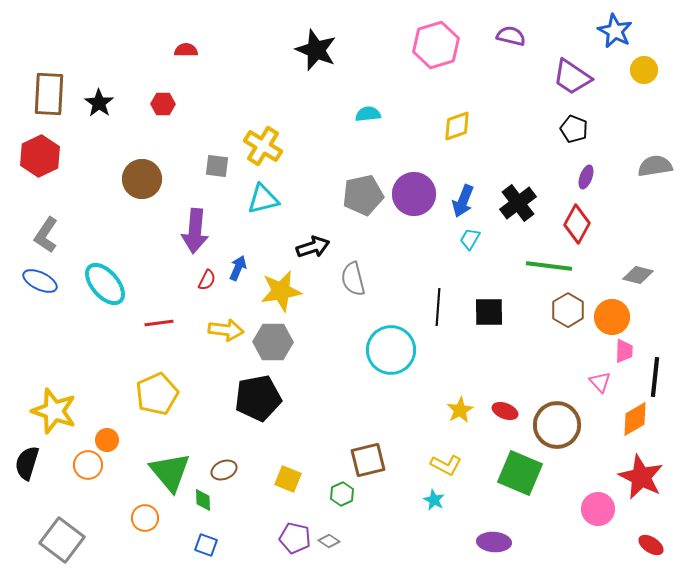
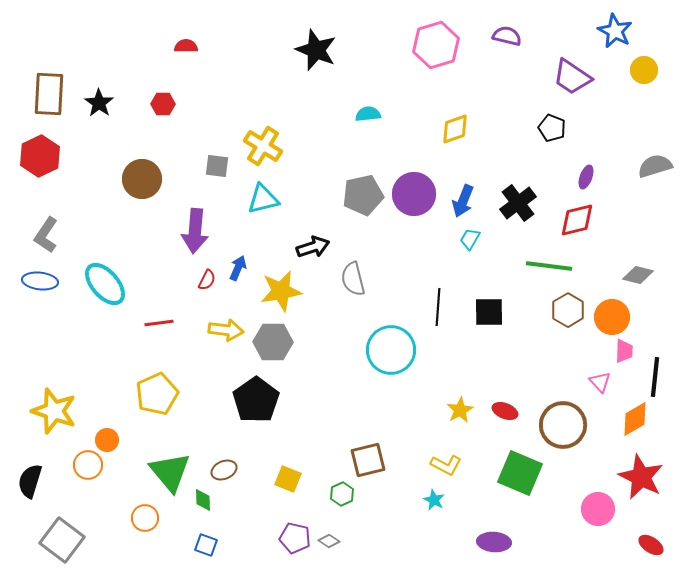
purple semicircle at (511, 36): moved 4 px left
red semicircle at (186, 50): moved 4 px up
yellow diamond at (457, 126): moved 2 px left, 3 px down
black pentagon at (574, 129): moved 22 px left, 1 px up
gray semicircle at (655, 166): rotated 8 degrees counterclockwise
red diamond at (577, 224): moved 4 px up; rotated 48 degrees clockwise
blue ellipse at (40, 281): rotated 20 degrees counterclockwise
black pentagon at (258, 398): moved 2 px left, 2 px down; rotated 24 degrees counterclockwise
brown circle at (557, 425): moved 6 px right
black semicircle at (27, 463): moved 3 px right, 18 px down
